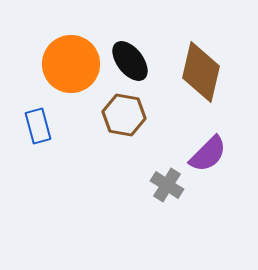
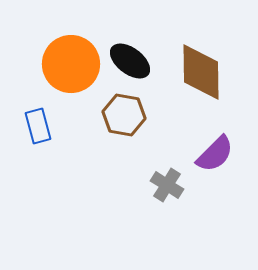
black ellipse: rotated 15 degrees counterclockwise
brown diamond: rotated 14 degrees counterclockwise
purple semicircle: moved 7 px right
